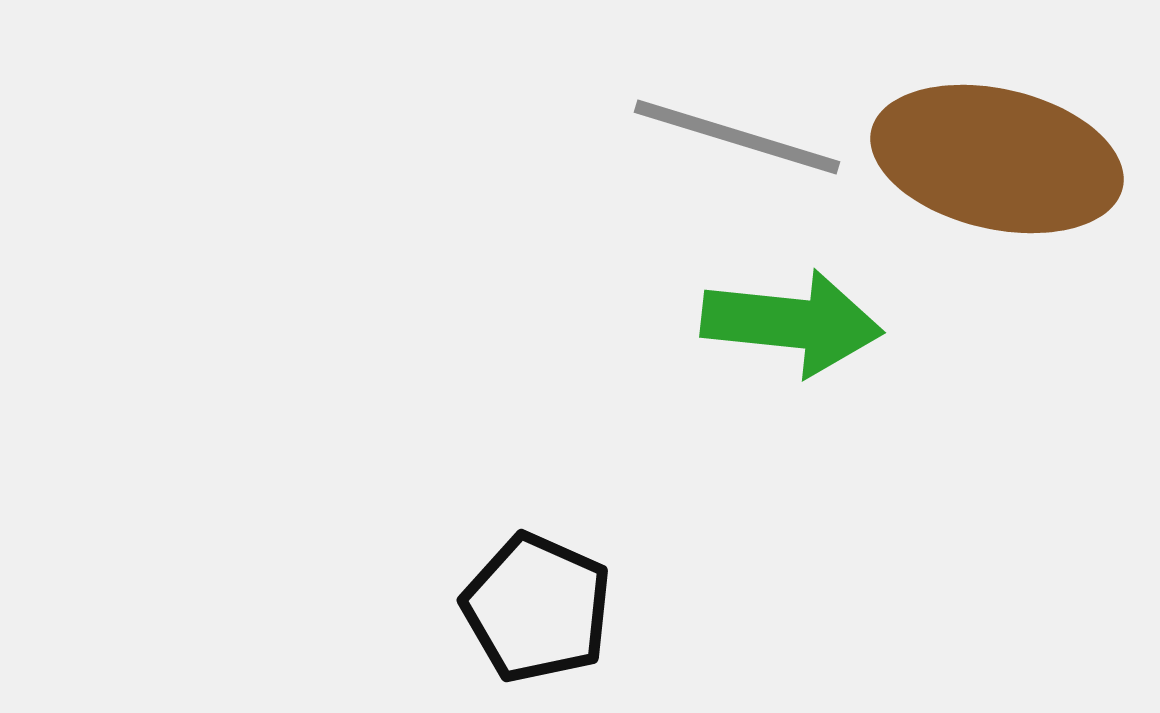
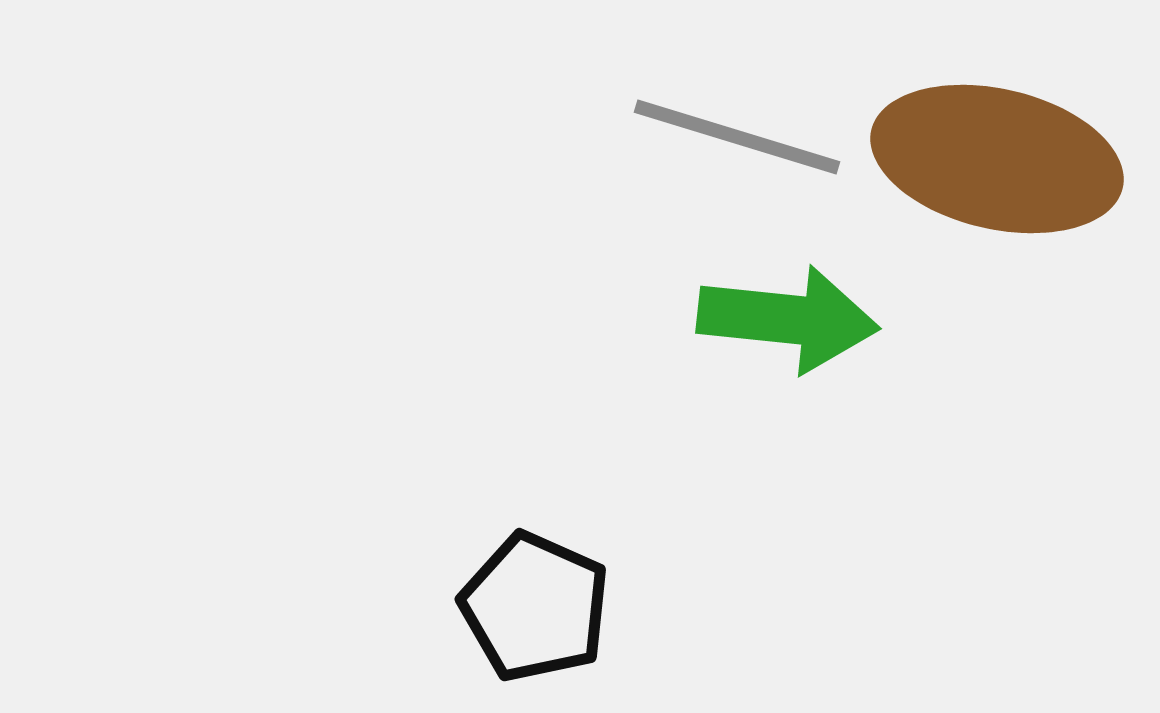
green arrow: moved 4 px left, 4 px up
black pentagon: moved 2 px left, 1 px up
